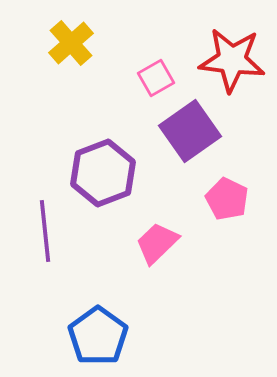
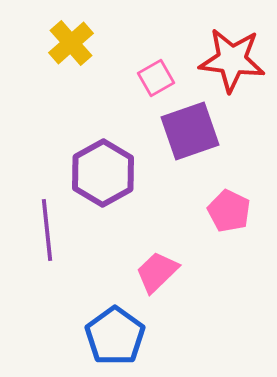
purple square: rotated 16 degrees clockwise
purple hexagon: rotated 8 degrees counterclockwise
pink pentagon: moved 2 px right, 12 px down
purple line: moved 2 px right, 1 px up
pink trapezoid: moved 29 px down
blue pentagon: moved 17 px right
